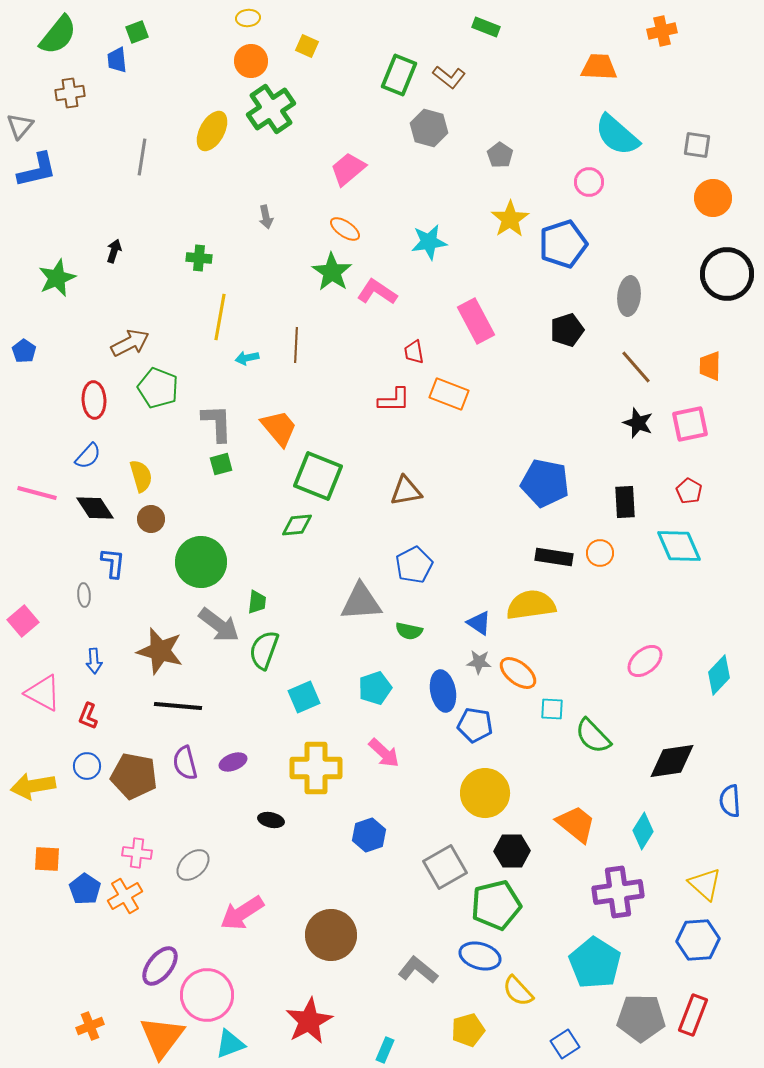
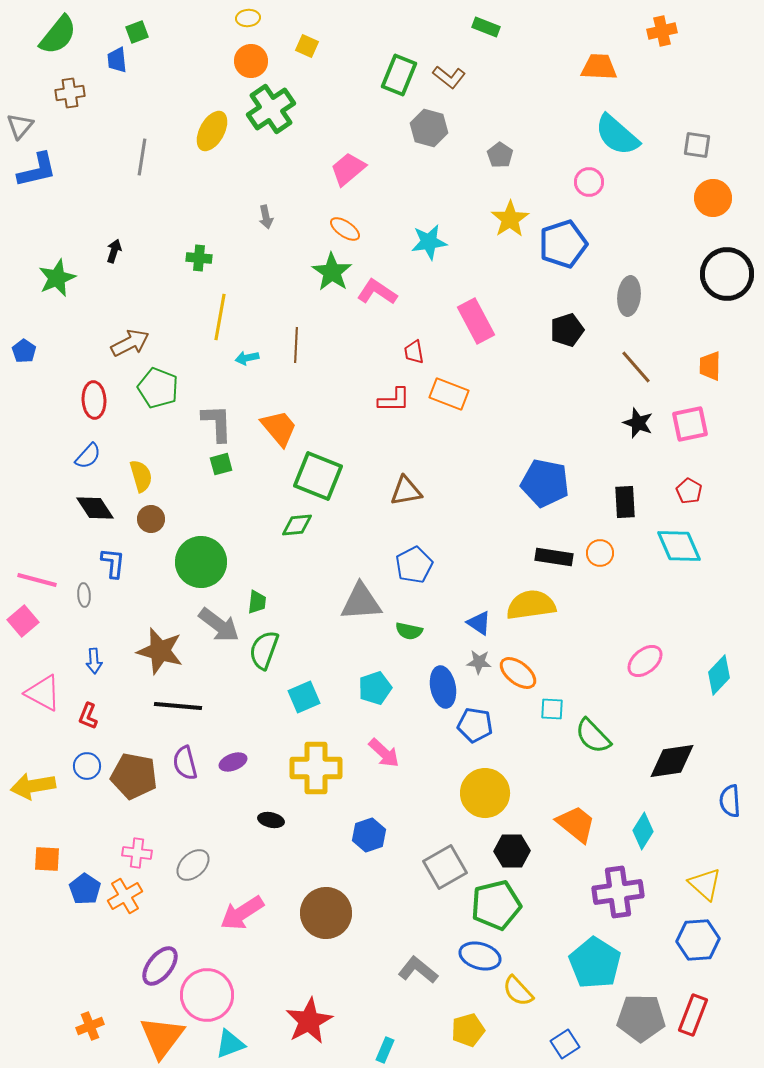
pink line at (37, 493): moved 87 px down
blue ellipse at (443, 691): moved 4 px up
brown circle at (331, 935): moved 5 px left, 22 px up
